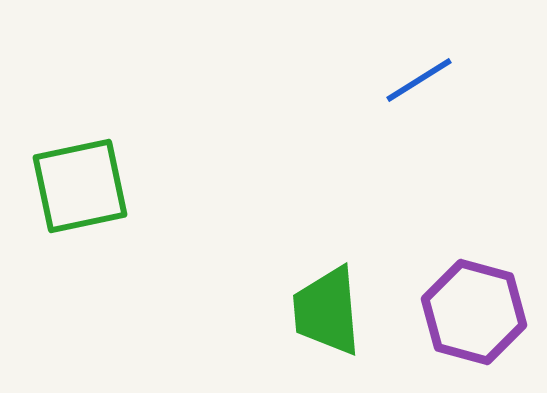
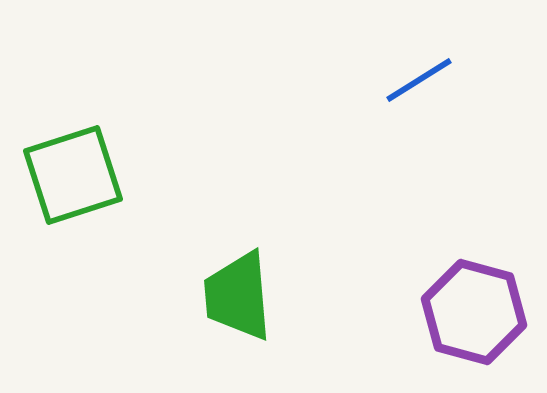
green square: moved 7 px left, 11 px up; rotated 6 degrees counterclockwise
green trapezoid: moved 89 px left, 15 px up
